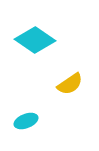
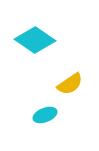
cyan ellipse: moved 19 px right, 6 px up
